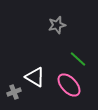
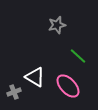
green line: moved 3 px up
pink ellipse: moved 1 px left, 1 px down
